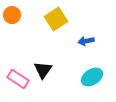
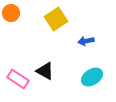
orange circle: moved 1 px left, 2 px up
black triangle: moved 2 px right, 1 px down; rotated 36 degrees counterclockwise
